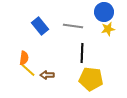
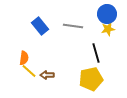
blue circle: moved 3 px right, 2 px down
black line: moved 14 px right; rotated 18 degrees counterclockwise
yellow line: moved 1 px right, 1 px down
yellow pentagon: rotated 20 degrees counterclockwise
